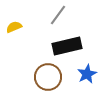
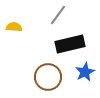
yellow semicircle: rotated 28 degrees clockwise
black rectangle: moved 3 px right, 2 px up
blue star: moved 2 px left, 2 px up
